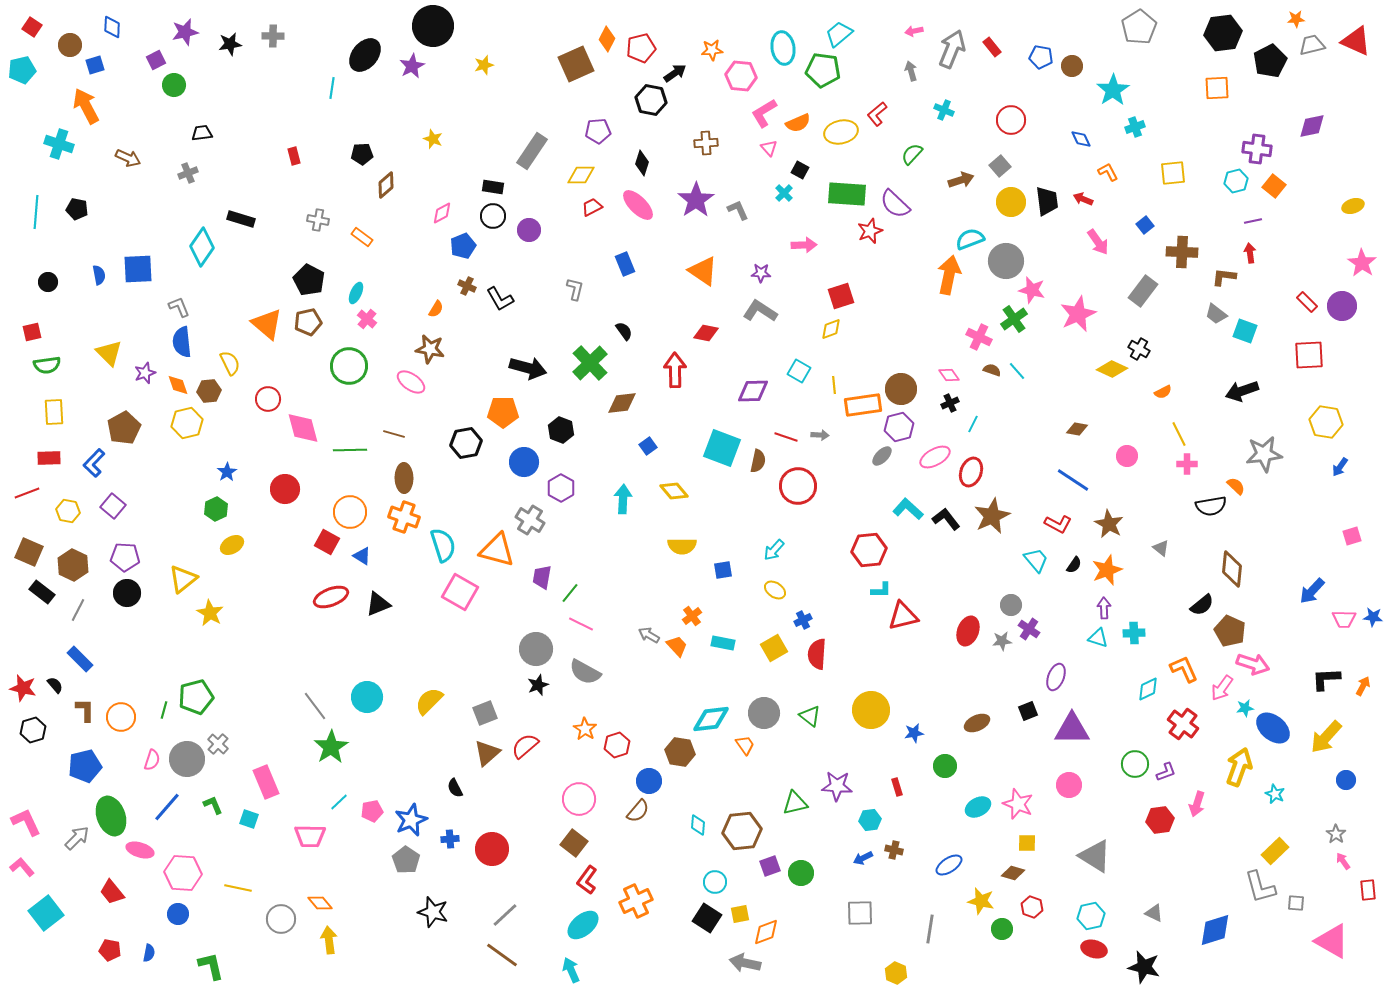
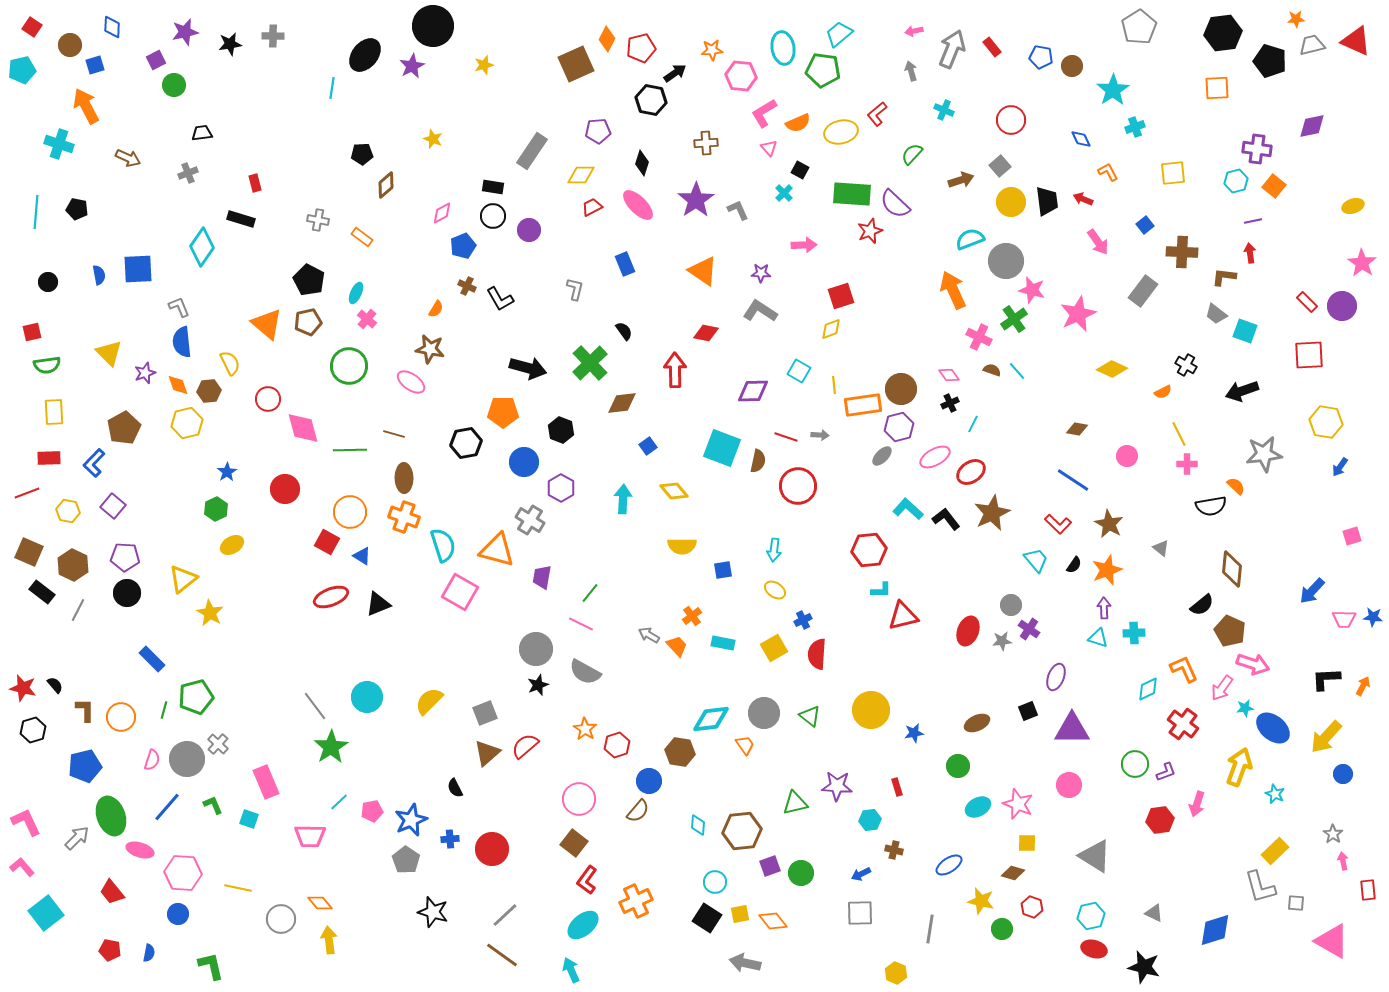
black pentagon at (1270, 61): rotated 28 degrees counterclockwise
red rectangle at (294, 156): moved 39 px left, 27 px down
green rectangle at (847, 194): moved 5 px right
orange arrow at (949, 275): moved 4 px right, 15 px down; rotated 36 degrees counterclockwise
black cross at (1139, 349): moved 47 px right, 16 px down
red ellipse at (971, 472): rotated 36 degrees clockwise
brown star at (992, 516): moved 3 px up
red L-shape at (1058, 524): rotated 16 degrees clockwise
cyan arrow at (774, 550): rotated 35 degrees counterclockwise
green line at (570, 593): moved 20 px right
blue rectangle at (80, 659): moved 72 px right
green circle at (945, 766): moved 13 px right
blue circle at (1346, 780): moved 3 px left, 6 px up
gray star at (1336, 834): moved 3 px left
blue arrow at (863, 858): moved 2 px left, 16 px down
pink arrow at (1343, 861): rotated 24 degrees clockwise
orange diamond at (766, 932): moved 7 px right, 11 px up; rotated 72 degrees clockwise
